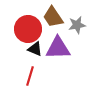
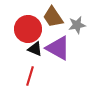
purple triangle: rotated 32 degrees clockwise
